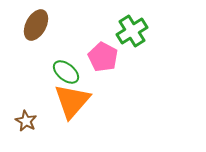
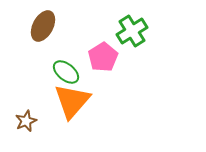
brown ellipse: moved 7 px right, 1 px down
pink pentagon: rotated 12 degrees clockwise
brown star: rotated 20 degrees clockwise
